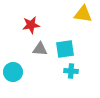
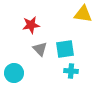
gray triangle: rotated 42 degrees clockwise
cyan circle: moved 1 px right, 1 px down
